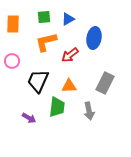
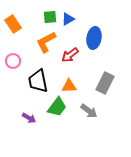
green square: moved 6 px right
orange rectangle: rotated 36 degrees counterclockwise
orange L-shape: rotated 15 degrees counterclockwise
pink circle: moved 1 px right
black trapezoid: rotated 35 degrees counterclockwise
green trapezoid: rotated 30 degrees clockwise
gray arrow: rotated 42 degrees counterclockwise
